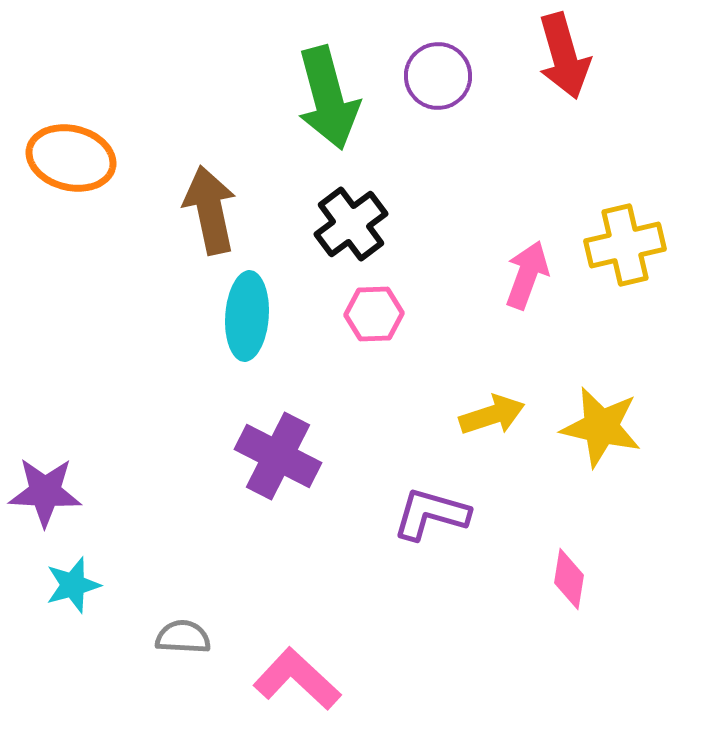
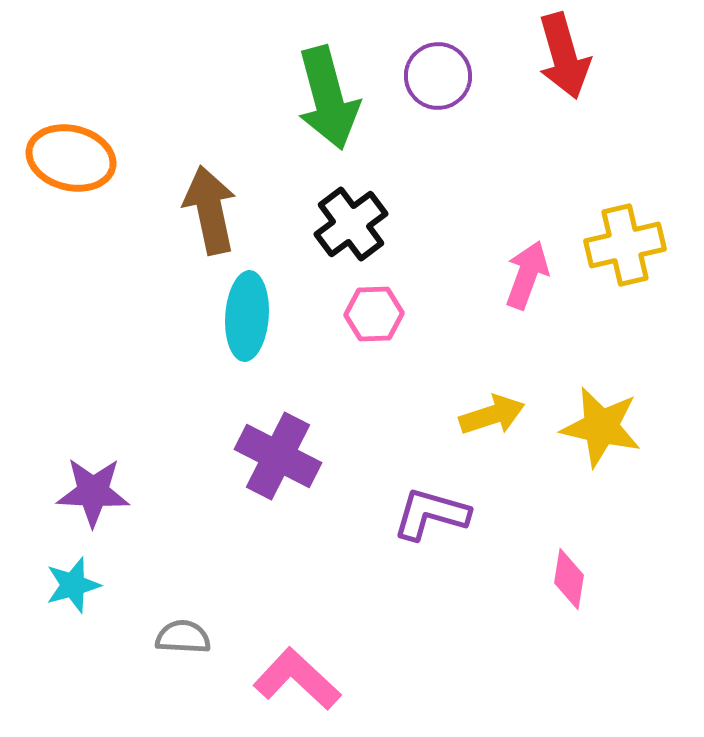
purple star: moved 48 px right
